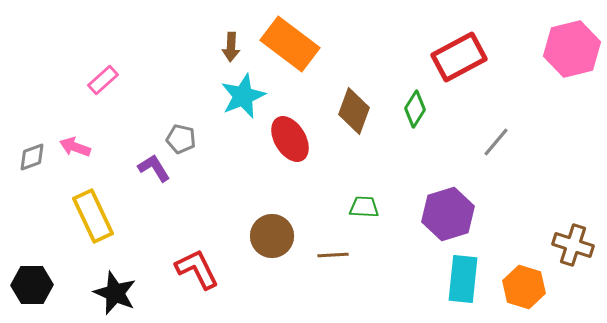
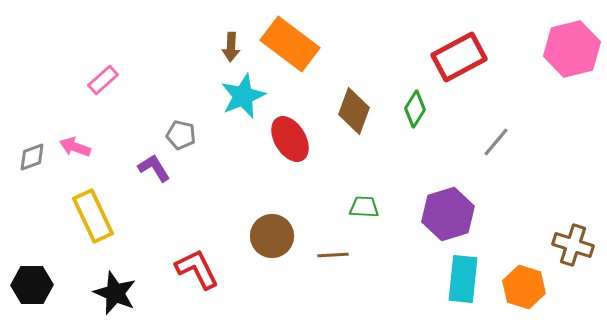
gray pentagon: moved 4 px up
